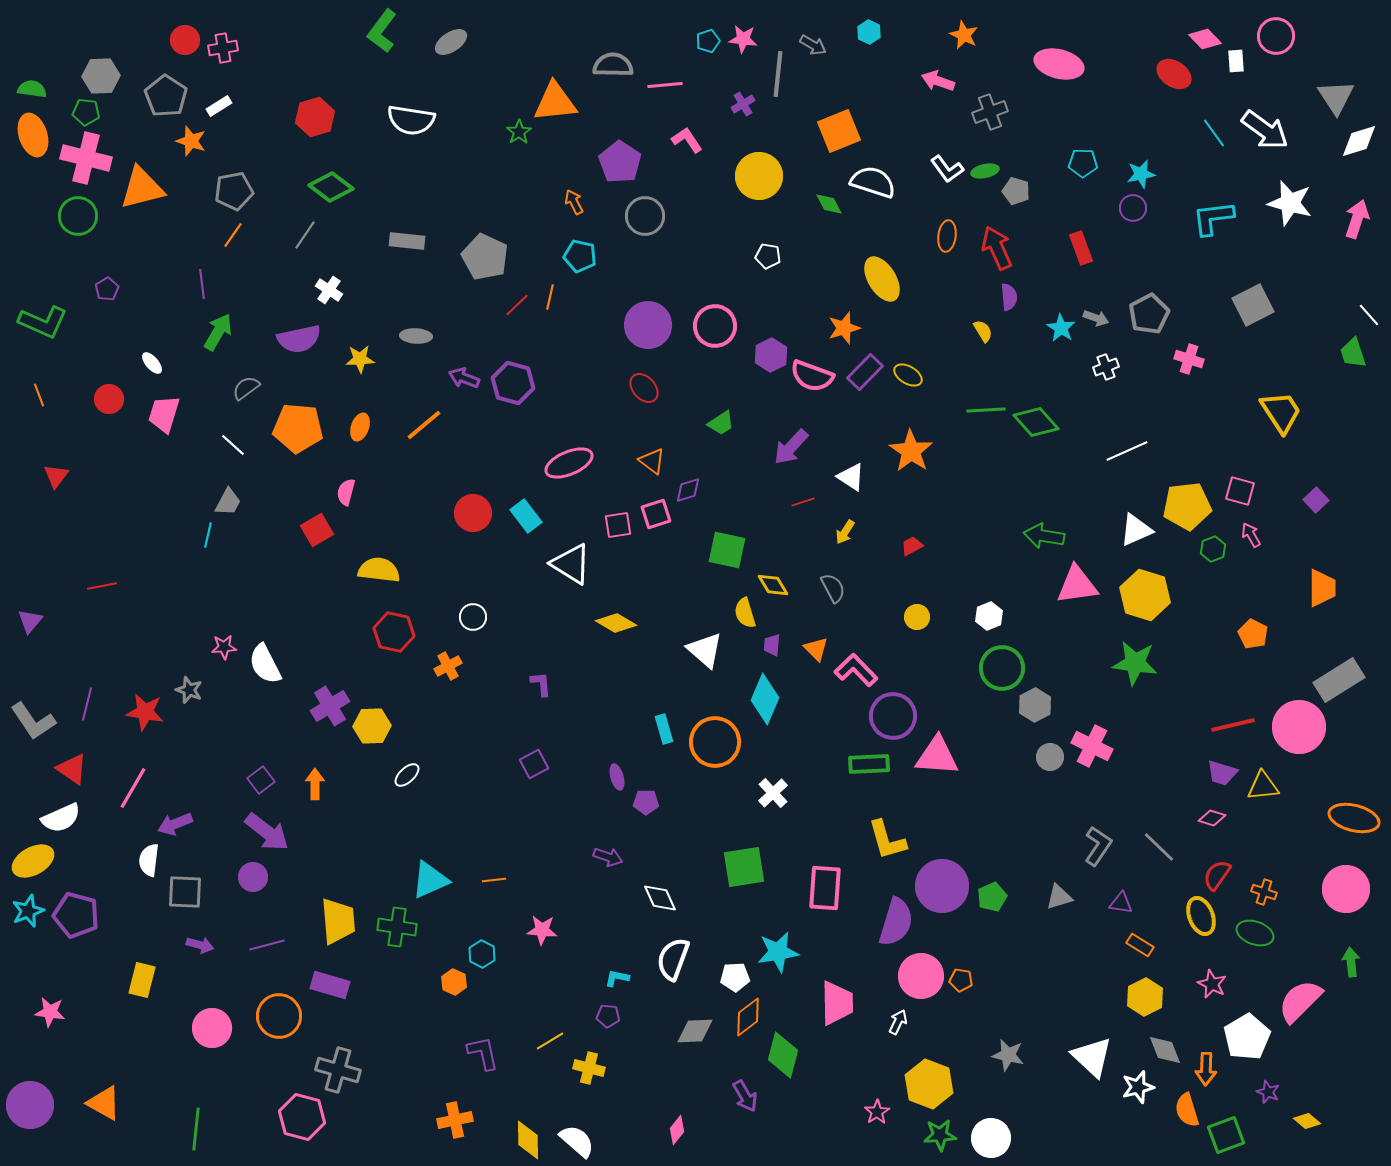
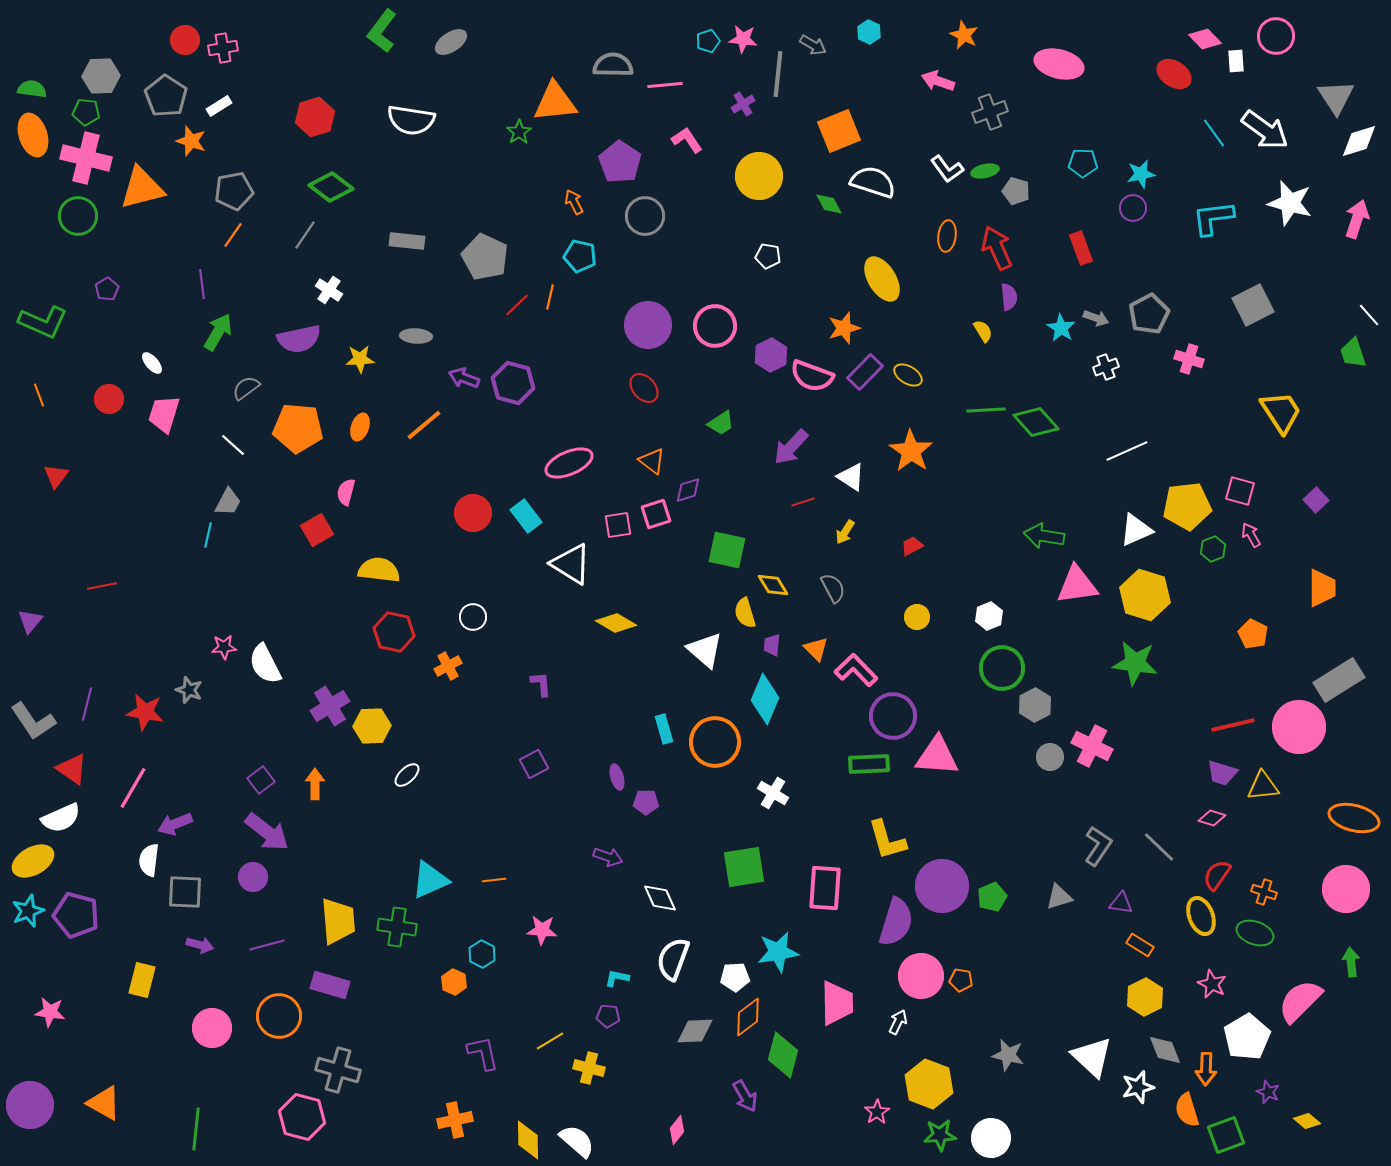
white cross at (773, 793): rotated 16 degrees counterclockwise
